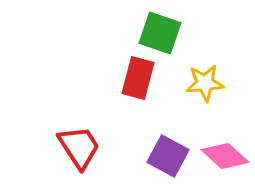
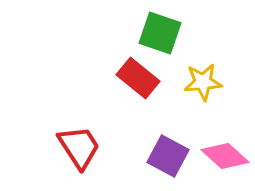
red rectangle: rotated 66 degrees counterclockwise
yellow star: moved 2 px left, 1 px up
